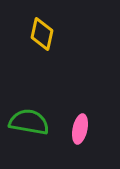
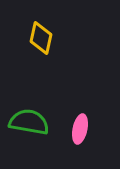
yellow diamond: moved 1 px left, 4 px down
